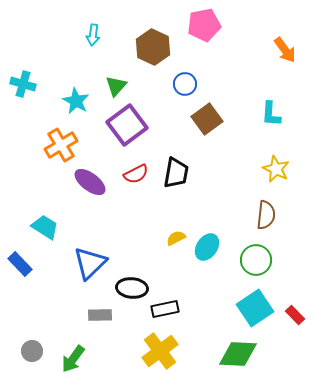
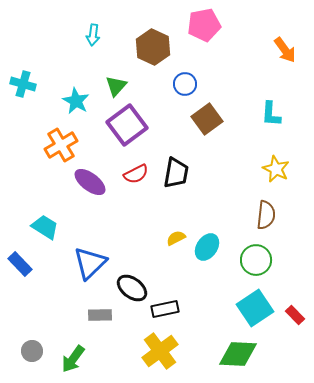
black ellipse: rotated 32 degrees clockwise
